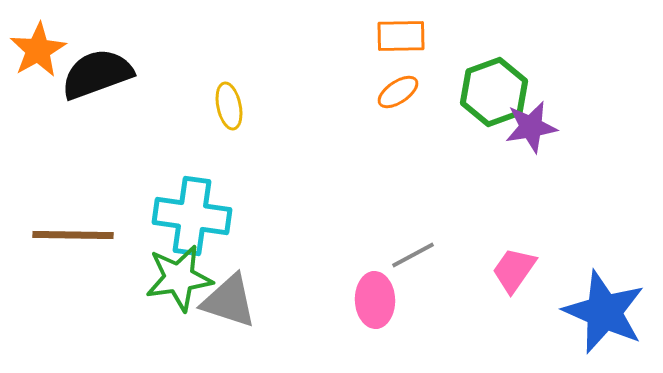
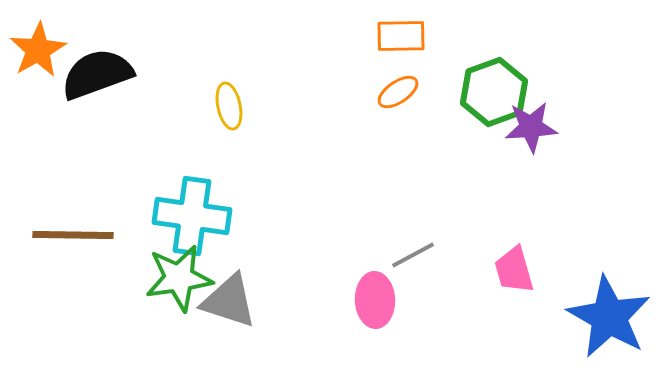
purple star: rotated 6 degrees clockwise
pink trapezoid: rotated 51 degrees counterclockwise
blue star: moved 5 px right, 5 px down; rotated 6 degrees clockwise
